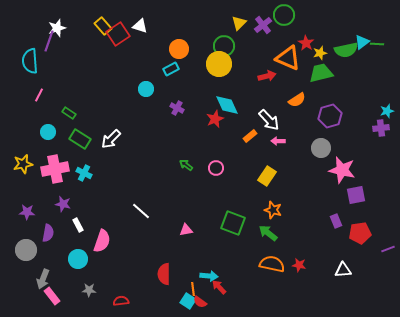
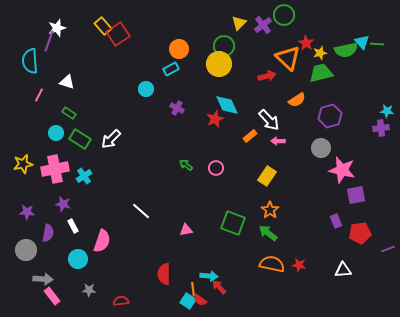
white triangle at (140, 26): moved 73 px left, 56 px down
cyan triangle at (362, 42): rotated 35 degrees counterclockwise
orange triangle at (288, 58): rotated 20 degrees clockwise
cyan star at (387, 111): rotated 24 degrees clockwise
cyan circle at (48, 132): moved 8 px right, 1 px down
cyan cross at (84, 173): moved 3 px down; rotated 28 degrees clockwise
orange star at (273, 210): moved 3 px left; rotated 18 degrees clockwise
white rectangle at (78, 225): moved 5 px left, 1 px down
gray arrow at (43, 279): rotated 108 degrees counterclockwise
red semicircle at (200, 302): moved 2 px up
